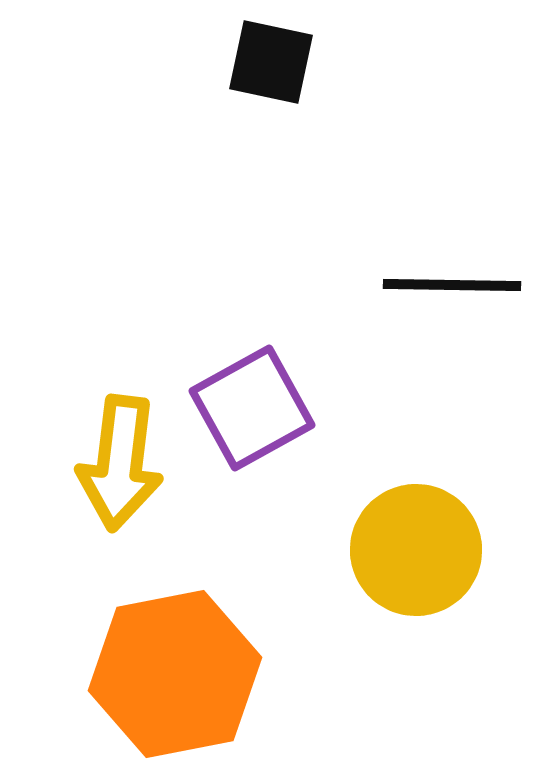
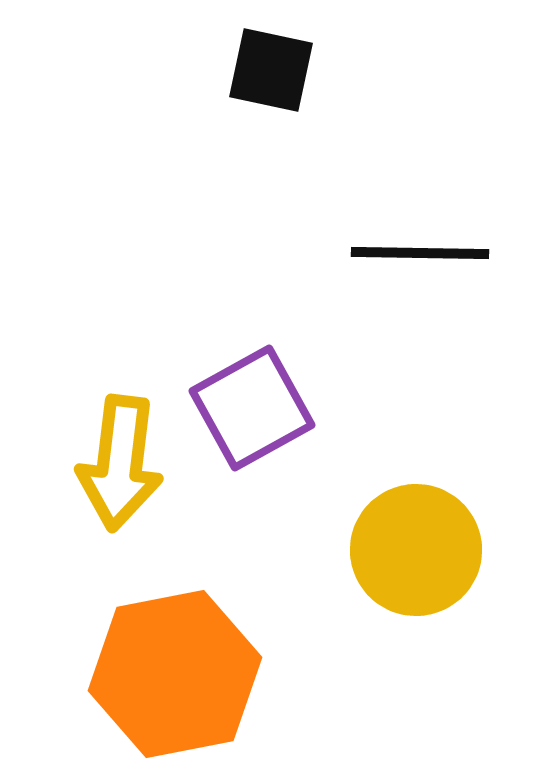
black square: moved 8 px down
black line: moved 32 px left, 32 px up
